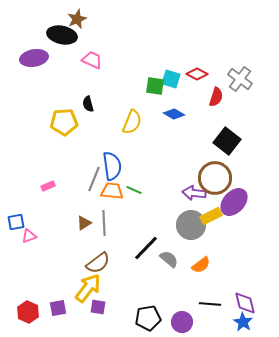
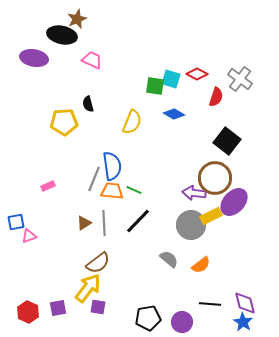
purple ellipse at (34, 58): rotated 20 degrees clockwise
black line at (146, 248): moved 8 px left, 27 px up
